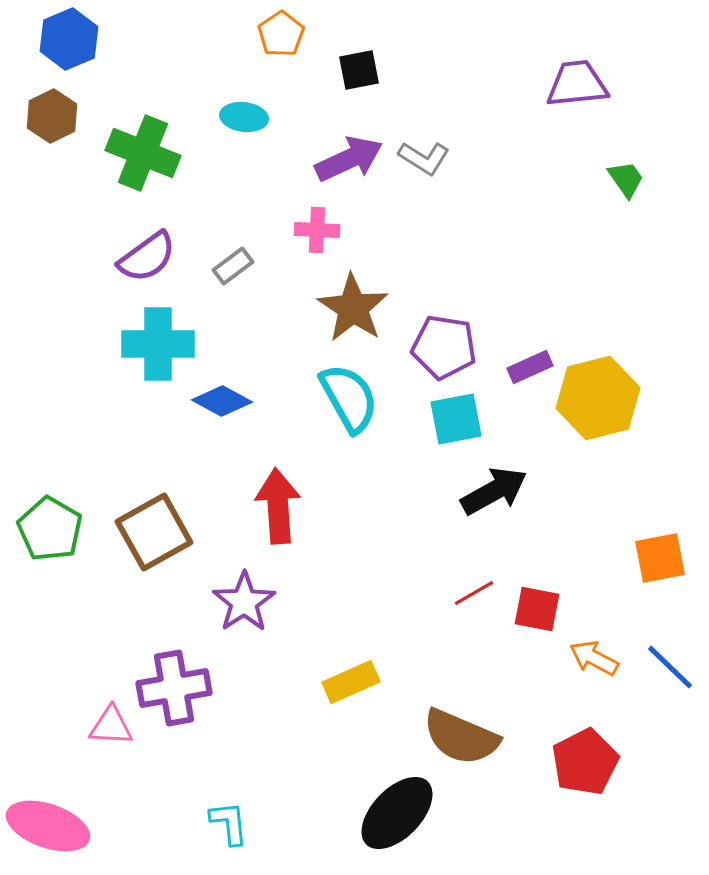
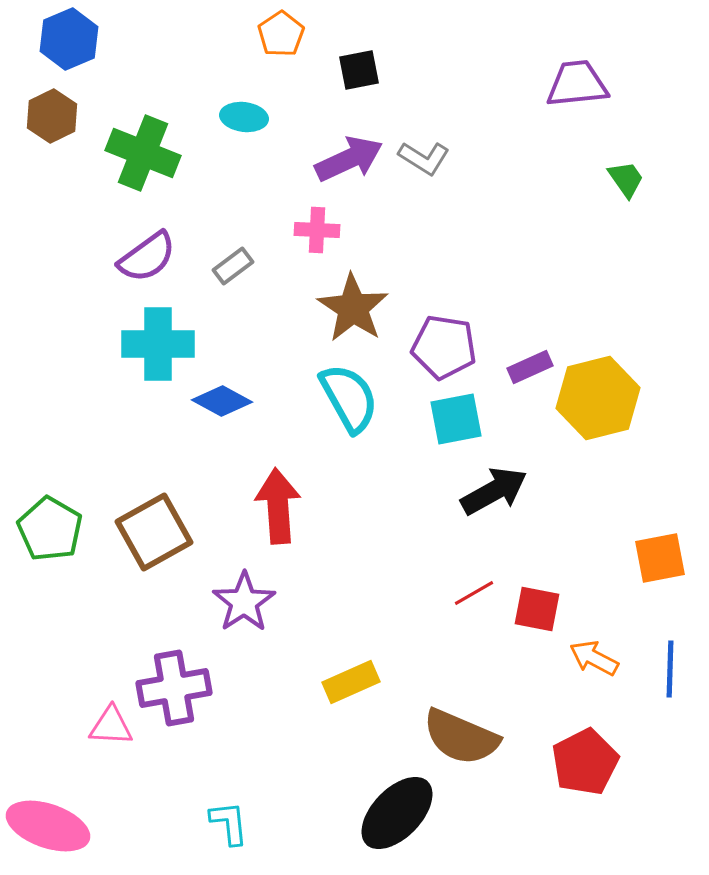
blue line: moved 2 px down; rotated 48 degrees clockwise
